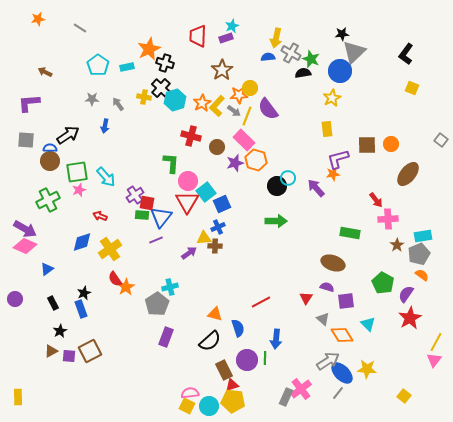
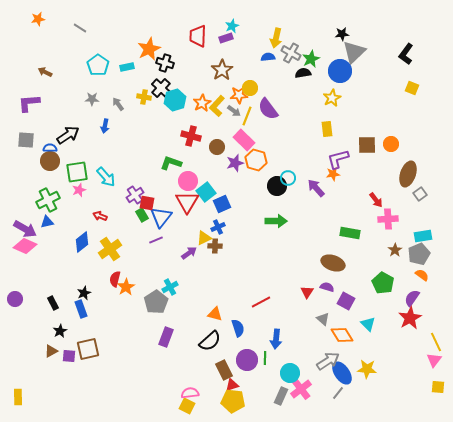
green star at (311, 59): rotated 24 degrees clockwise
gray square at (441, 140): moved 21 px left, 54 px down; rotated 16 degrees clockwise
green L-shape at (171, 163): rotated 75 degrees counterclockwise
brown ellipse at (408, 174): rotated 20 degrees counterclockwise
green rectangle at (142, 215): rotated 56 degrees clockwise
yellow triangle at (204, 238): rotated 21 degrees counterclockwise
blue diamond at (82, 242): rotated 20 degrees counterclockwise
brown star at (397, 245): moved 2 px left, 5 px down
blue triangle at (47, 269): moved 47 px up; rotated 24 degrees clockwise
red semicircle at (115, 279): rotated 49 degrees clockwise
cyan cross at (170, 287): rotated 14 degrees counterclockwise
purple semicircle at (406, 294): moved 6 px right, 4 px down
red triangle at (306, 298): moved 1 px right, 6 px up
purple square at (346, 301): rotated 36 degrees clockwise
gray pentagon at (157, 304): moved 1 px left, 2 px up
yellow line at (436, 342): rotated 54 degrees counterclockwise
brown square at (90, 351): moved 2 px left, 2 px up; rotated 15 degrees clockwise
blue ellipse at (342, 373): rotated 10 degrees clockwise
yellow square at (404, 396): moved 34 px right, 9 px up; rotated 32 degrees counterclockwise
gray rectangle at (286, 397): moved 5 px left, 1 px up
cyan circle at (209, 406): moved 81 px right, 33 px up
